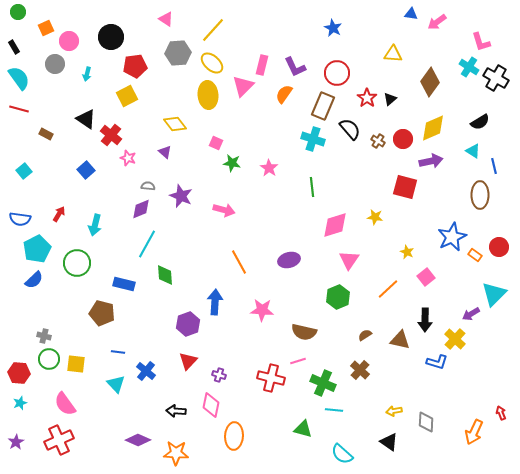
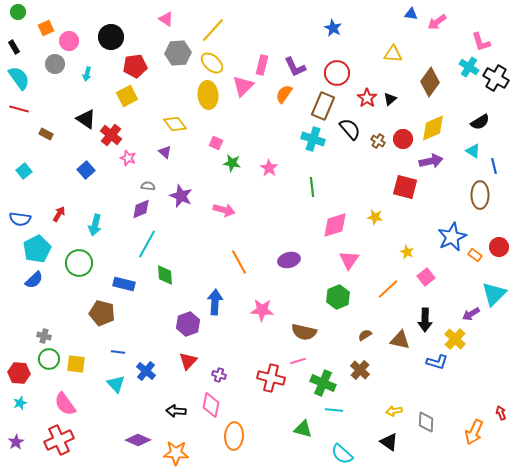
green circle at (77, 263): moved 2 px right
